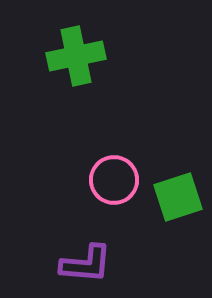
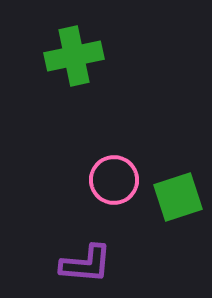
green cross: moved 2 px left
